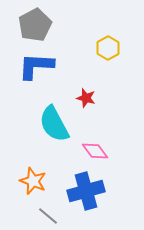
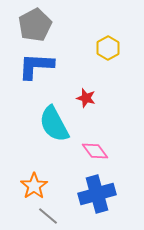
orange star: moved 1 px right, 5 px down; rotated 16 degrees clockwise
blue cross: moved 11 px right, 3 px down
